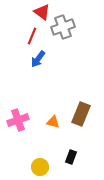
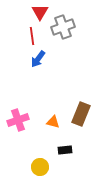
red triangle: moved 2 px left; rotated 24 degrees clockwise
red line: rotated 30 degrees counterclockwise
black rectangle: moved 6 px left, 7 px up; rotated 64 degrees clockwise
